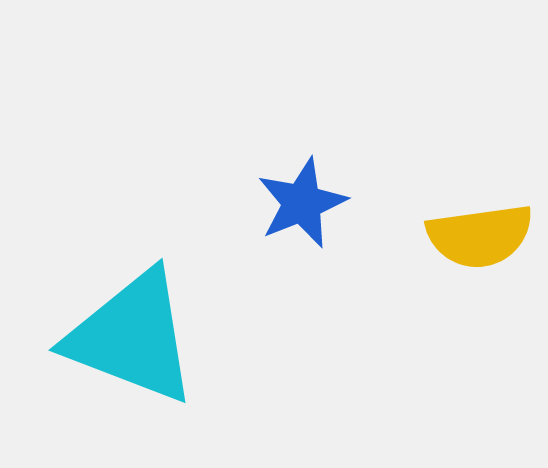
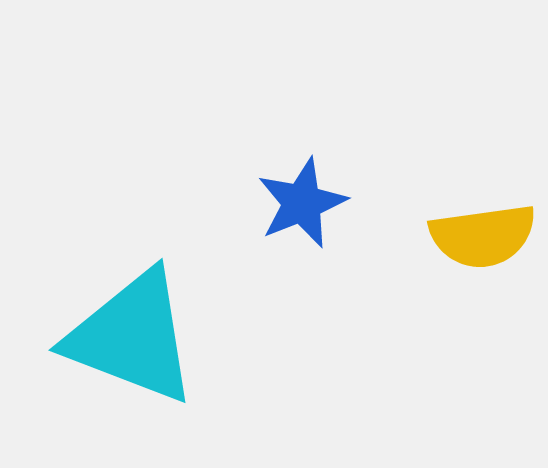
yellow semicircle: moved 3 px right
